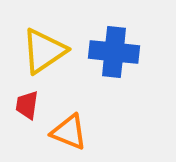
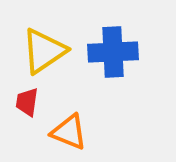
blue cross: moved 1 px left; rotated 9 degrees counterclockwise
red trapezoid: moved 3 px up
